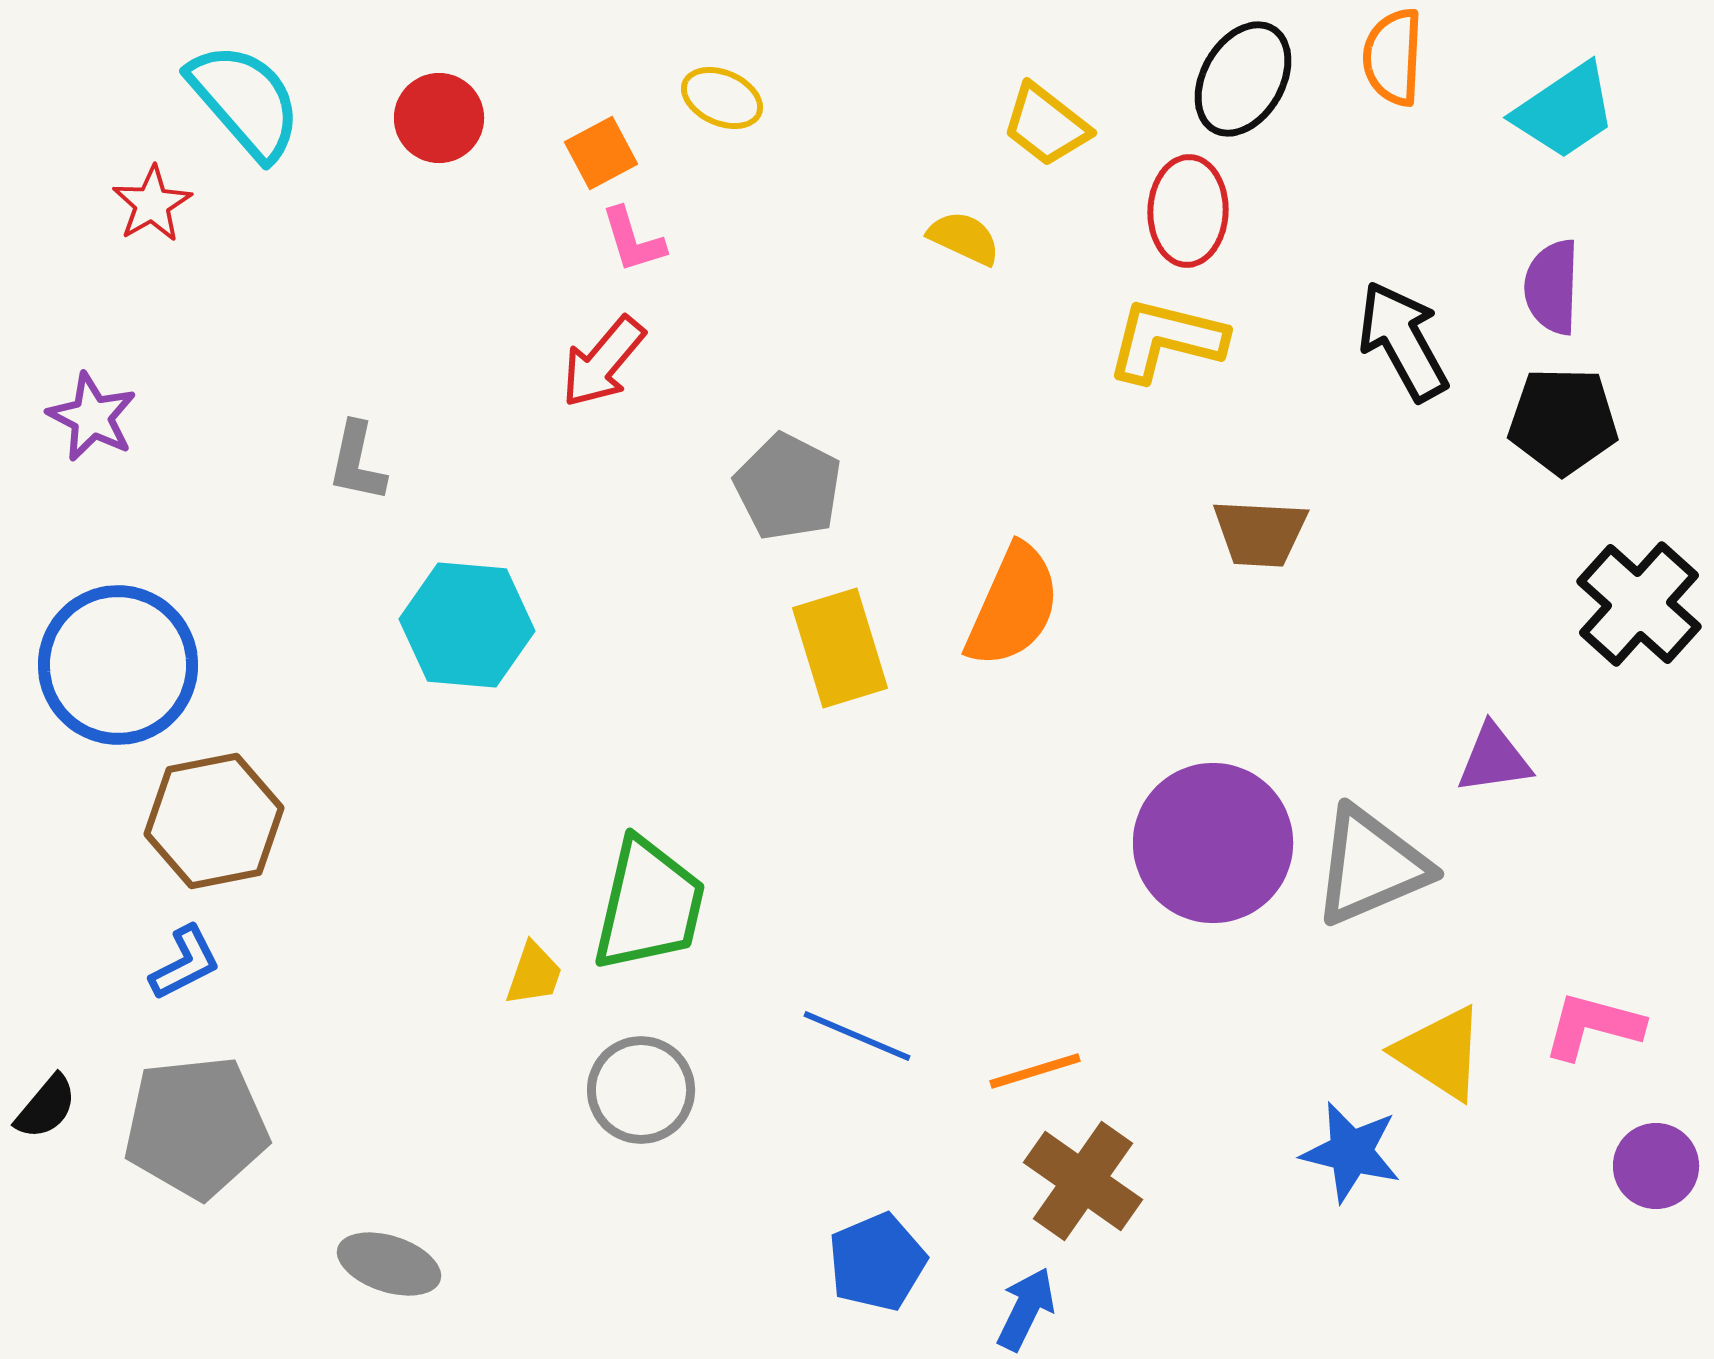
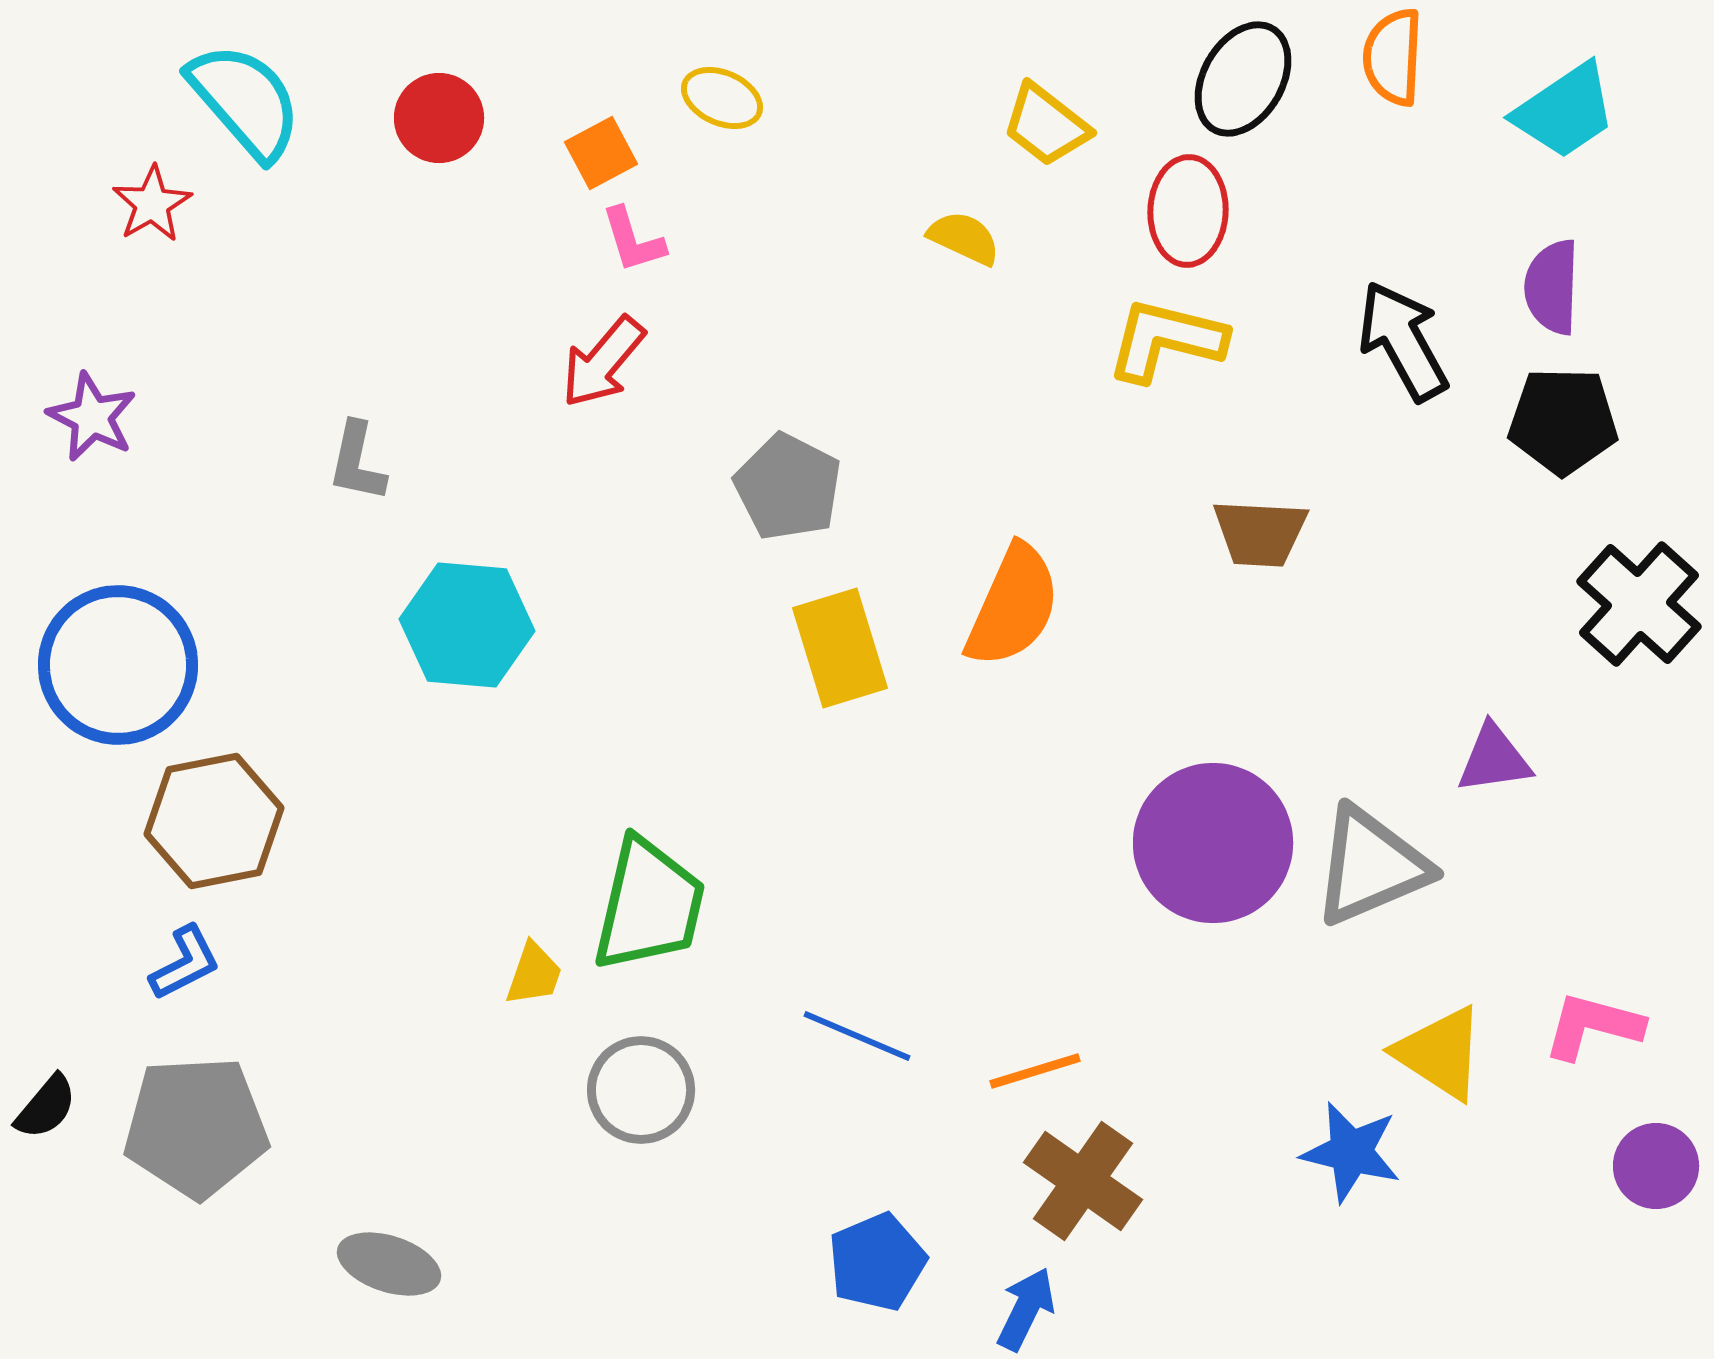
gray pentagon at (196, 1127): rotated 3 degrees clockwise
